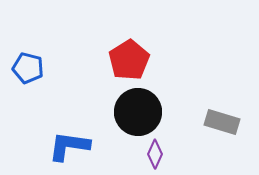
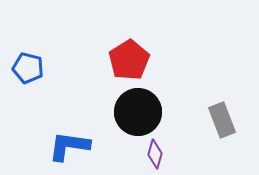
gray rectangle: moved 2 px up; rotated 52 degrees clockwise
purple diamond: rotated 8 degrees counterclockwise
